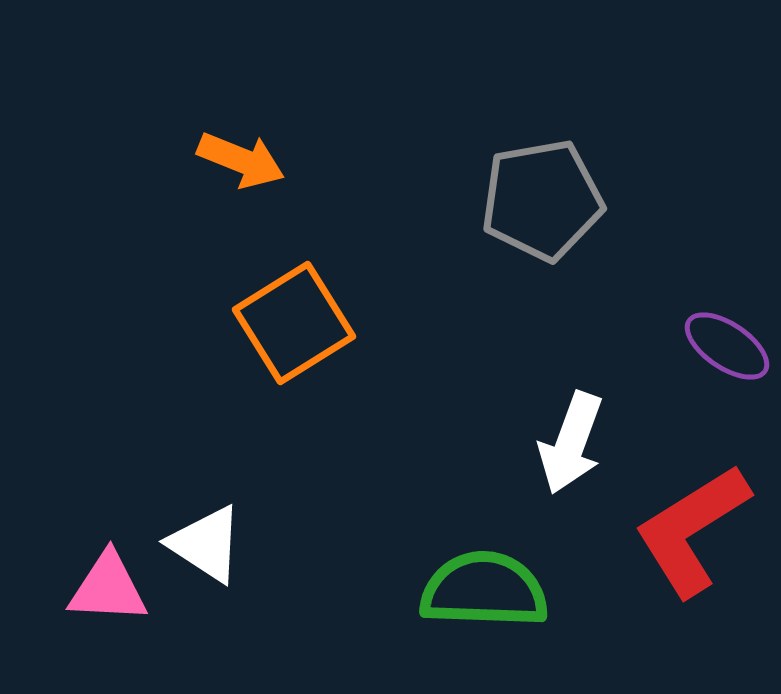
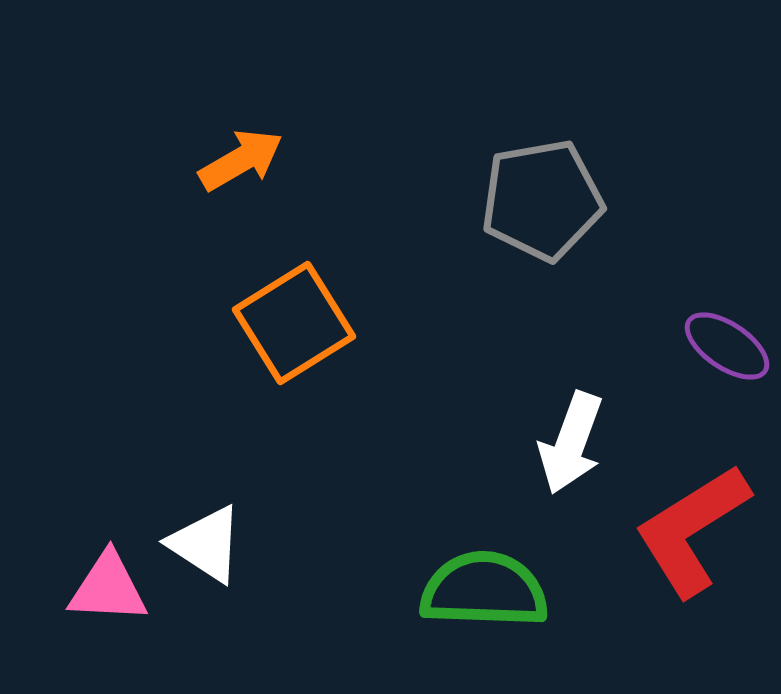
orange arrow: rotated 52 degrees counterclockwise
